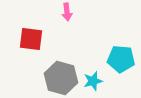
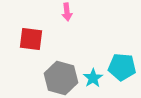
cyan pentagon: moved 1 px right, 8 px down
cyan star: moved 3 px up; rotated 18 degrees counterclockwise
